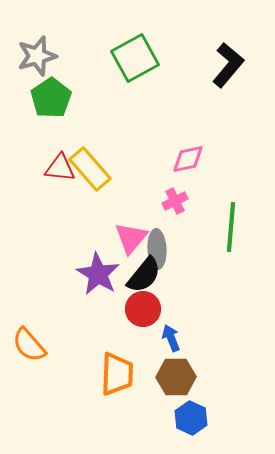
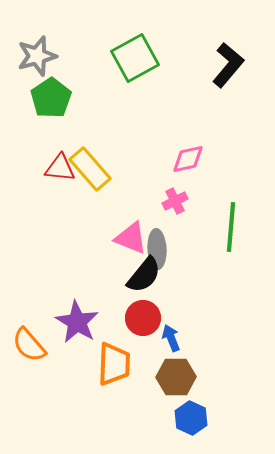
pink triangle: rotated 48 degrees counterclockwise
purple star: moved 21 px left, 48 px down
red circle: moved 9 px down
orange trapezoid: moved 3 px left, 10 px up
